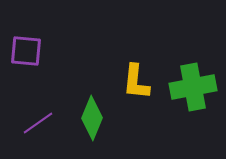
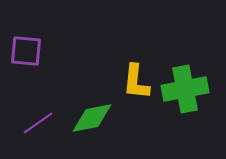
green cross: moved 8 px left, 2 px down
green diamond: rotated 57 degrees clockwise
